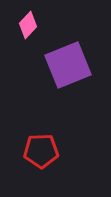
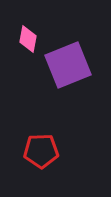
pink diamond: moved 14 px down; rotated 32 degrees counterclockwise
